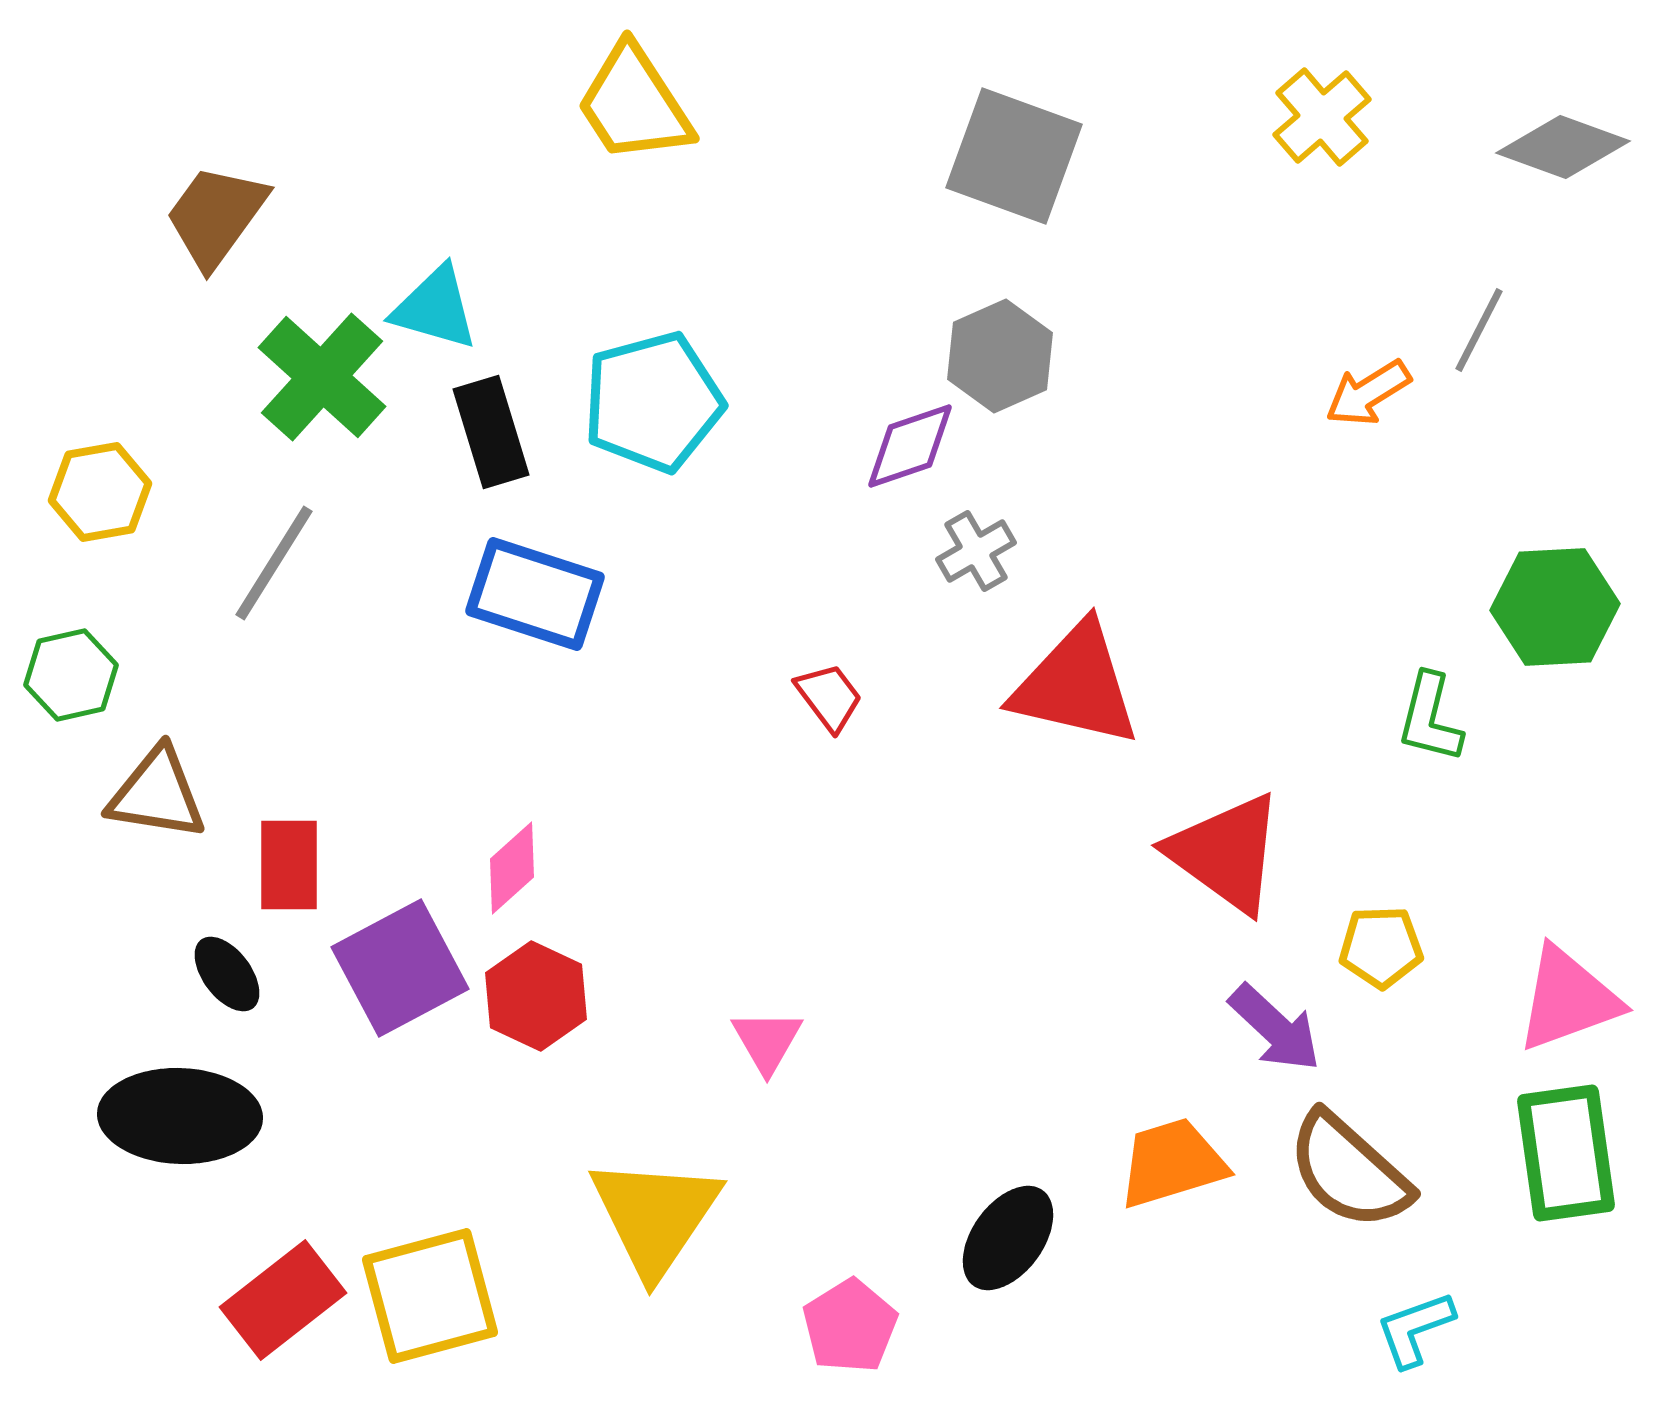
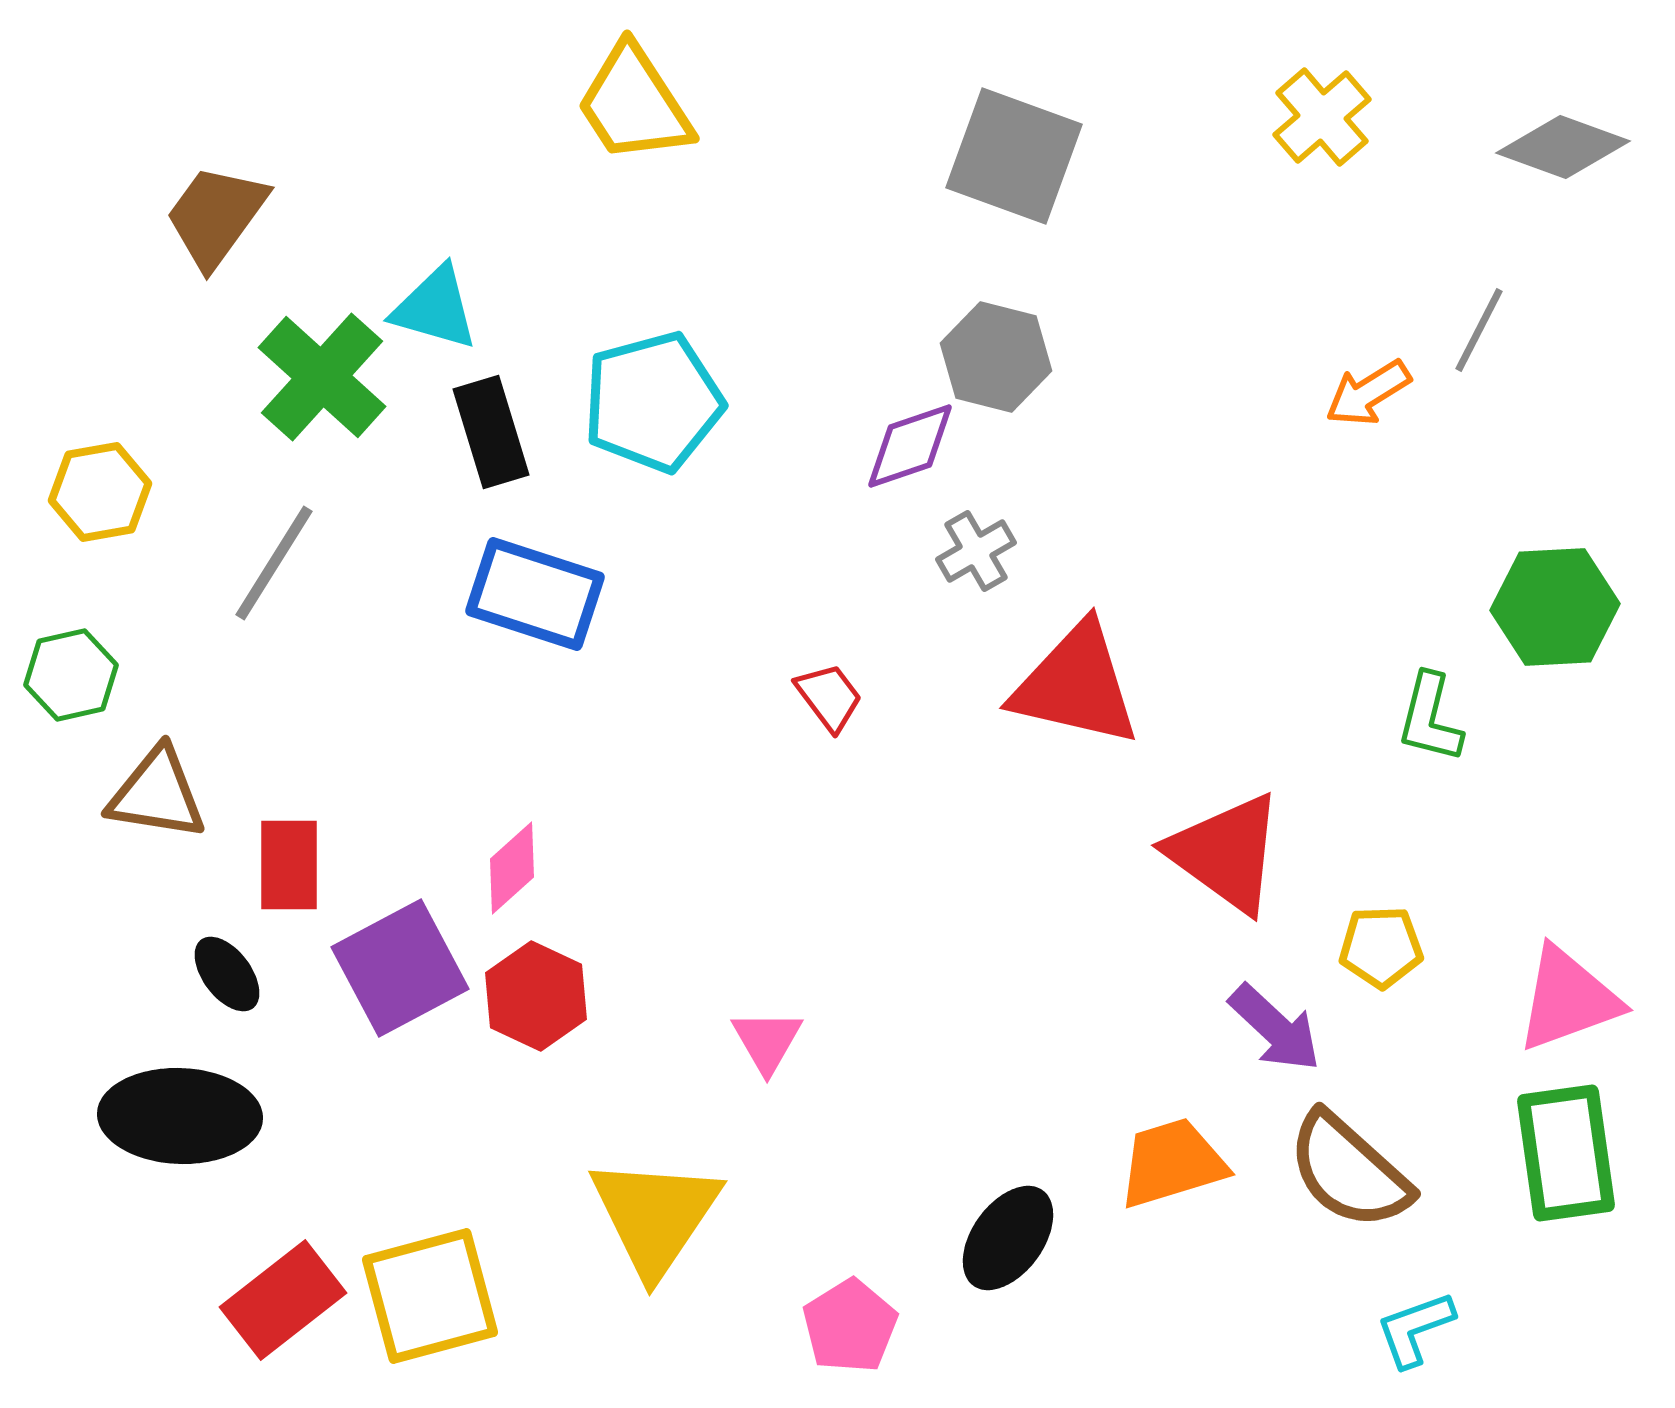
gray hexagon at (1000, 356): moved 4 px left, 1 px down; rotated 22 degrees counterclockwise
